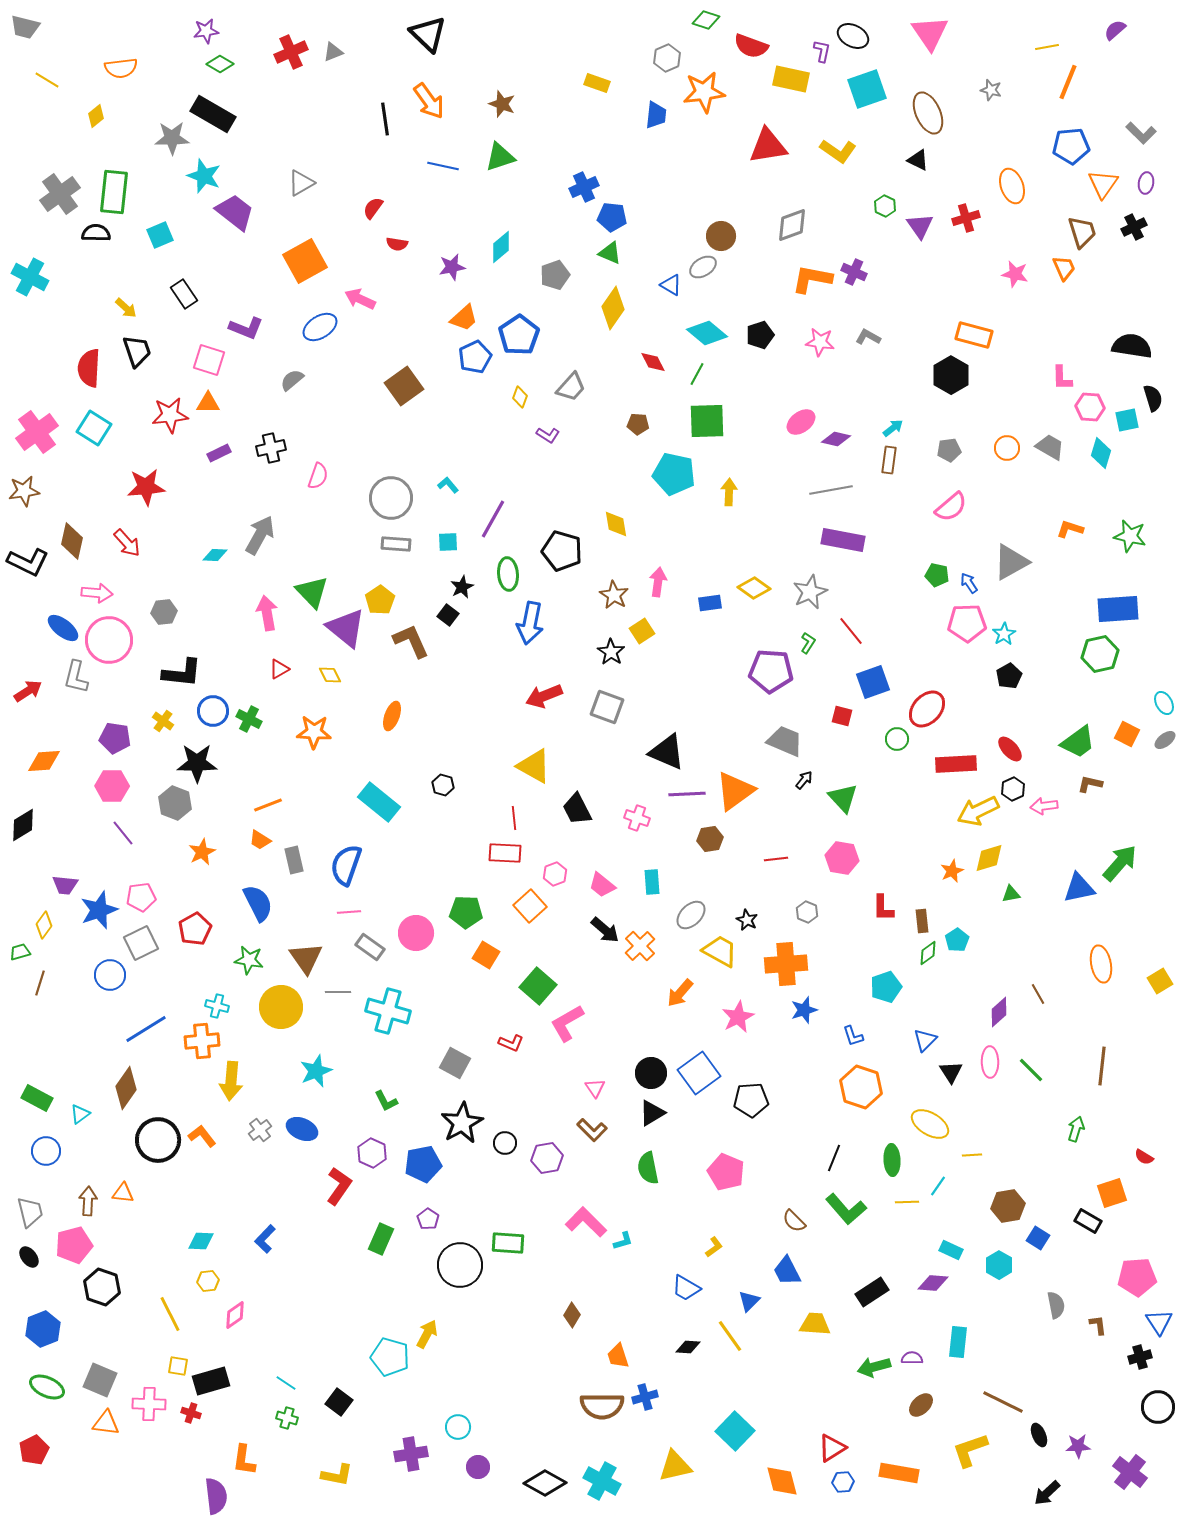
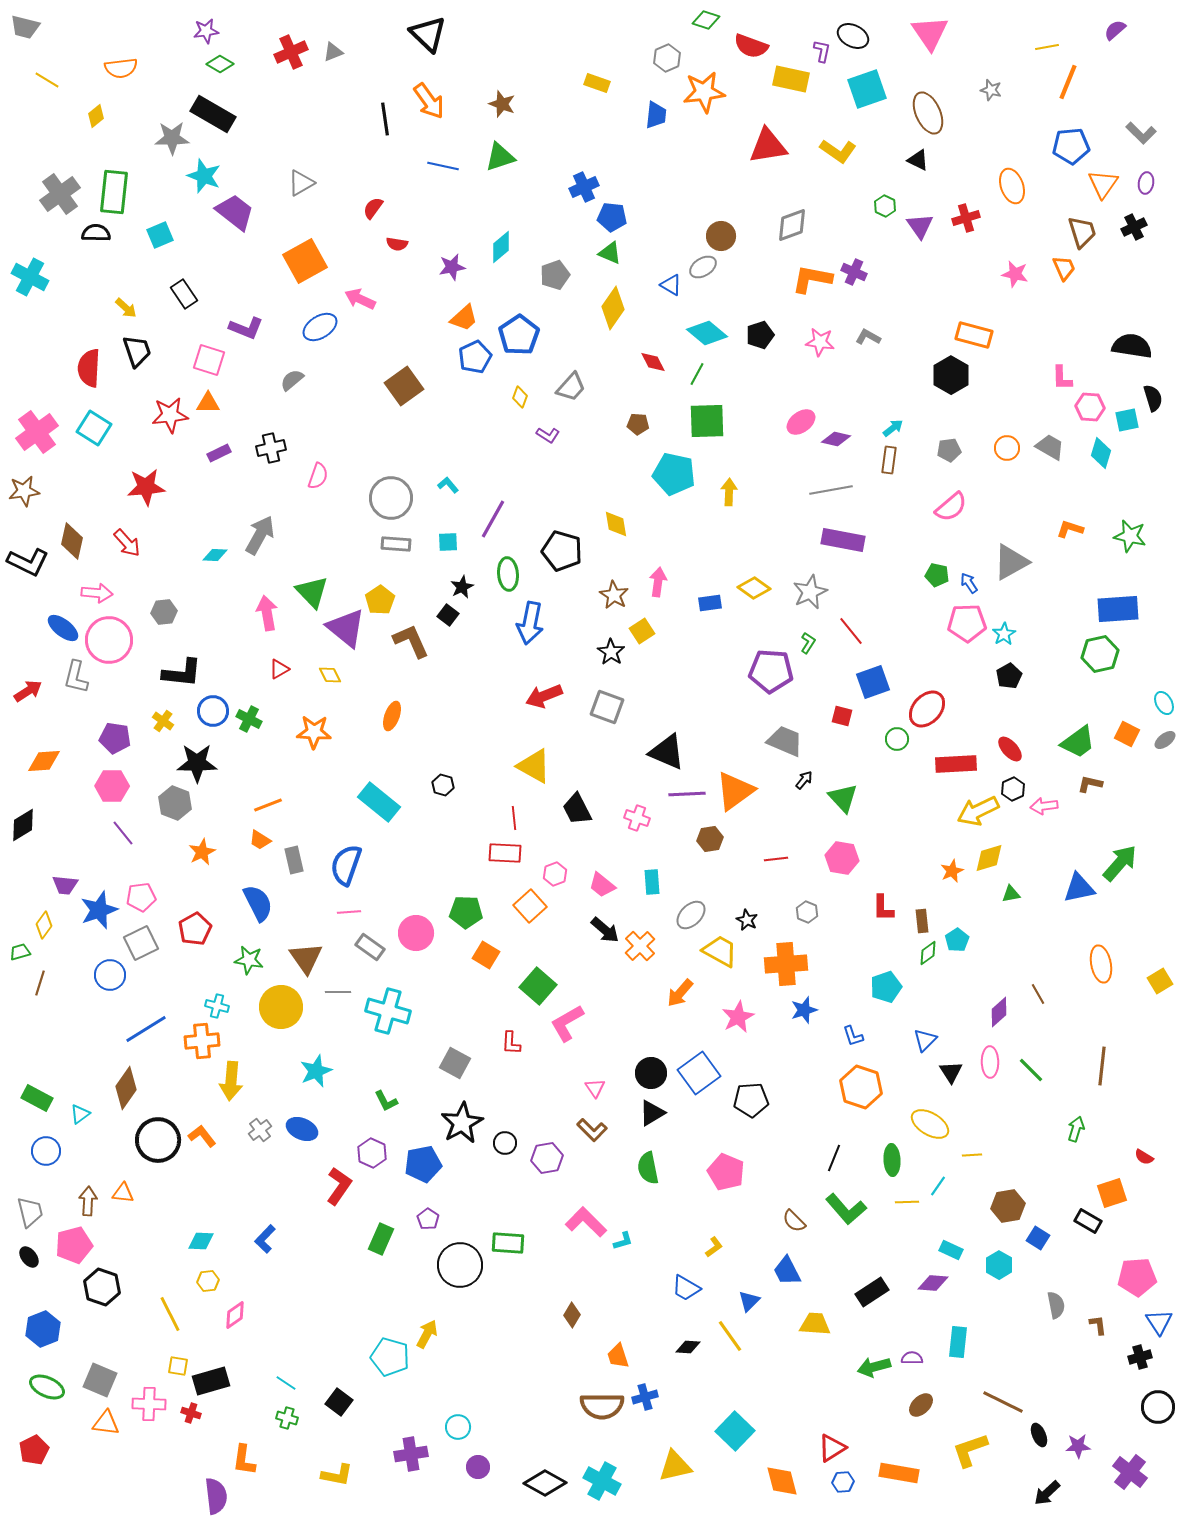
red L-shape at (511, 1043): rotated 70 degrees clockwise
